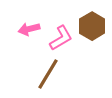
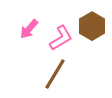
pink arrow: rotated 35 degrees counterclockwise
brown line: moved 7 px right
